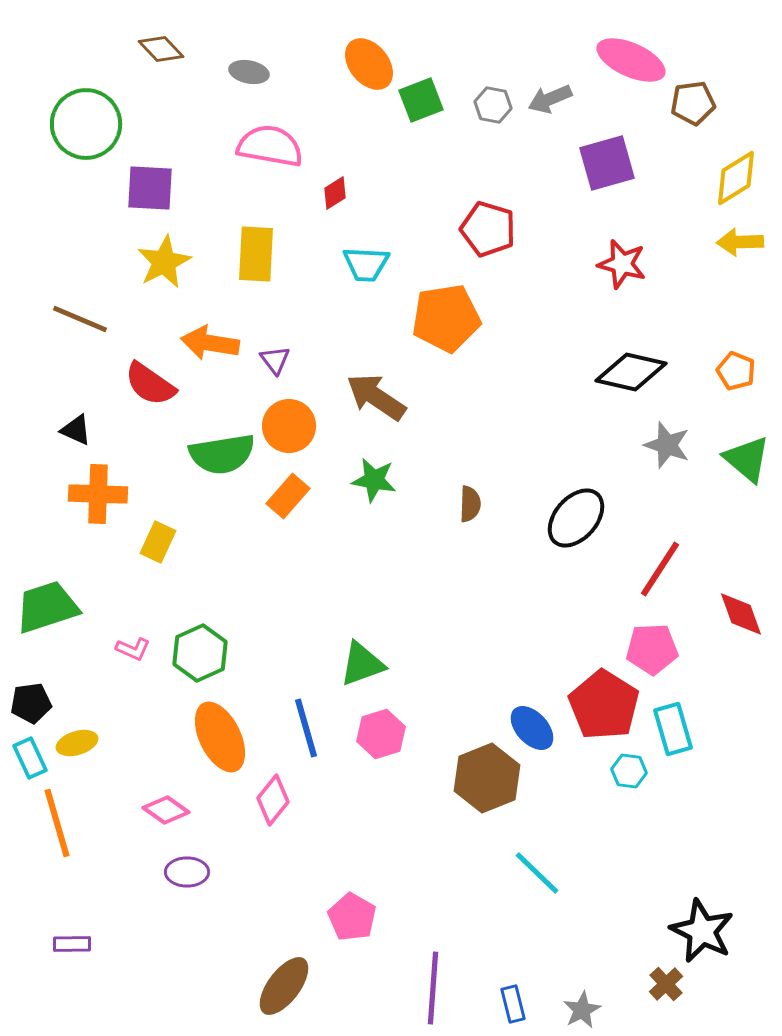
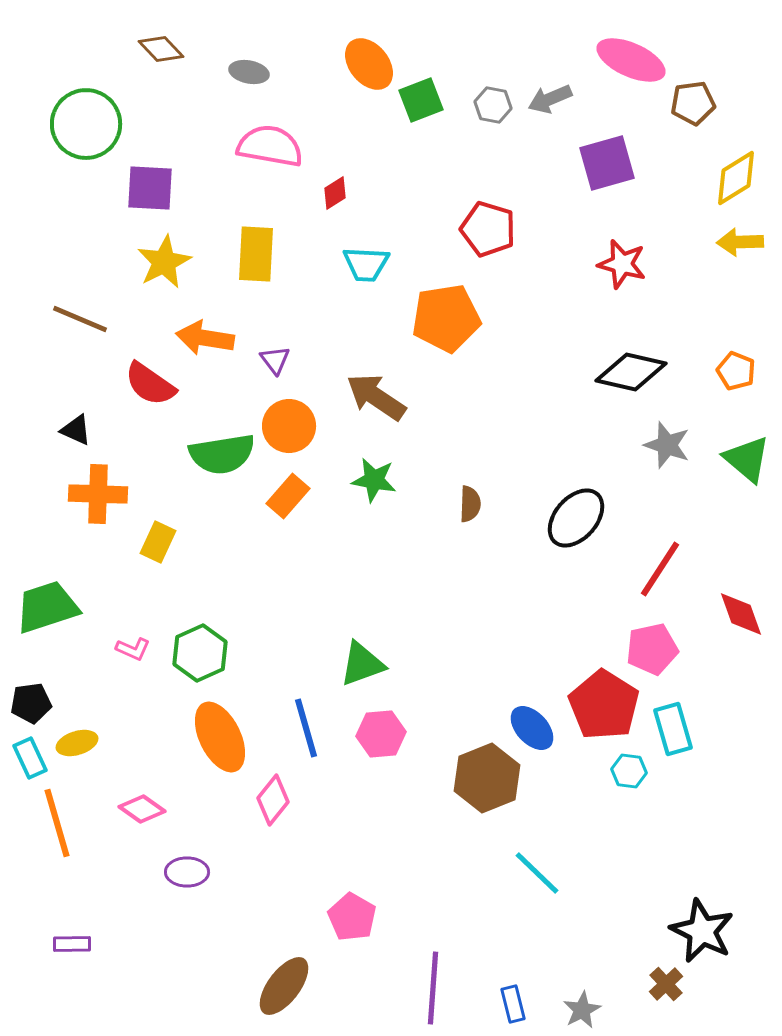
orange arrow at (210, 343): moved 5 px left, 5 px up
pink pentagon at (652, 649): rotated 9 degrees counterclockwise
pink hexagon at (381, 734): rotated 12 degrees clockwise
pink diamond at (166, 810): moved 24 px left, 1 px up
